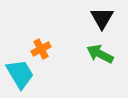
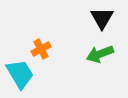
green arrow: rotated 48 degrees counterclockwise
